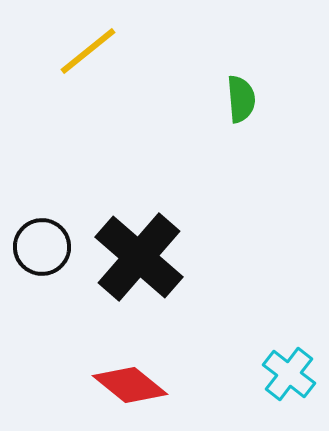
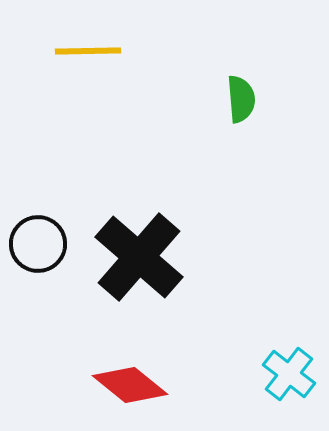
yellow line: rotated 38 degrees clockwise
black circle: moved 4 px left, 3 px up
